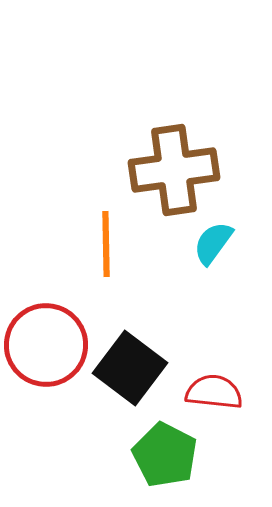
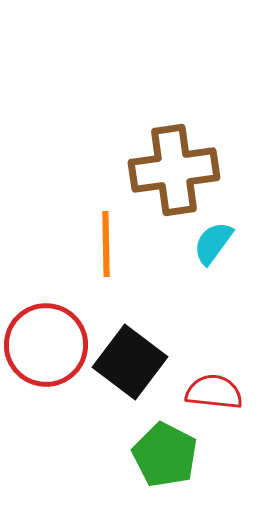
black square: moved 6 px up
